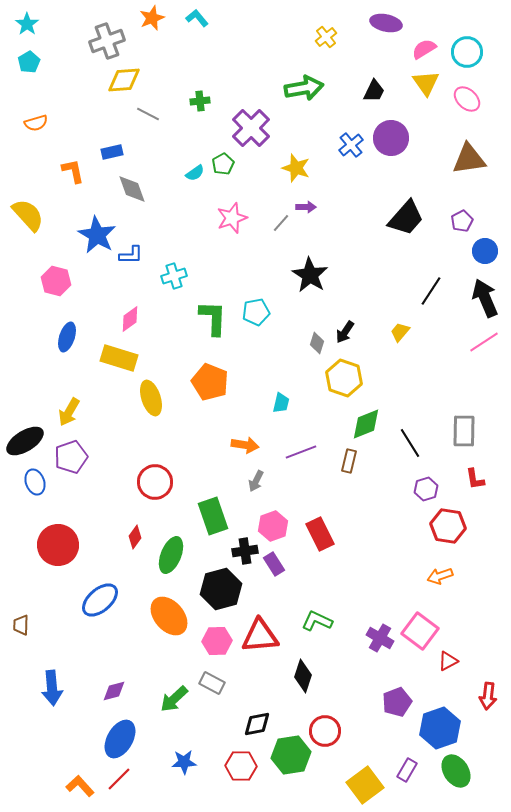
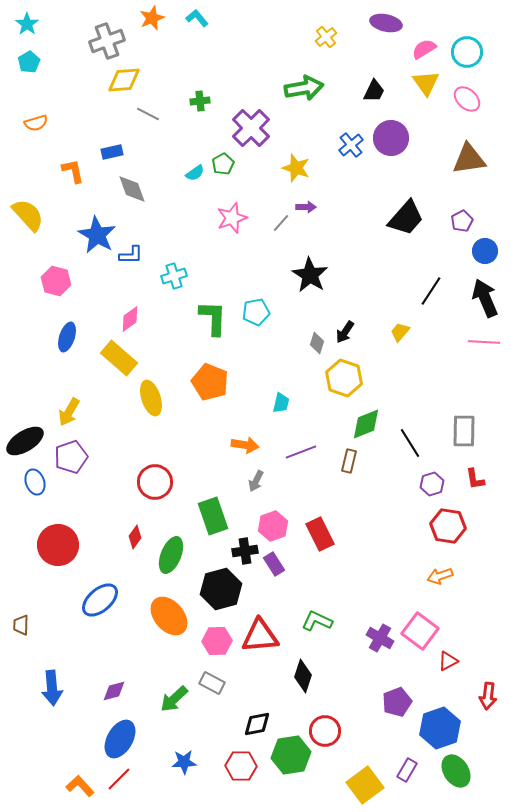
pink line at (484, 342): rotated 36 degrees clockwise
yellow rectangle at (119, 358): rotated 24 degrees clockwise
purple hexagon at (426, 489): moved 6 px right, 5 px up
